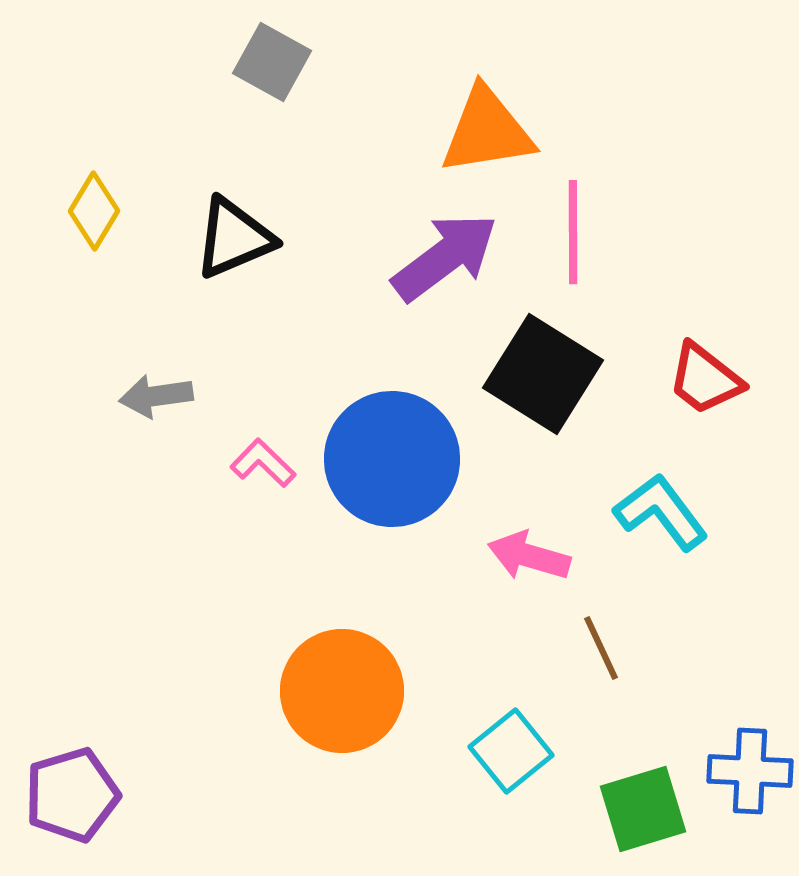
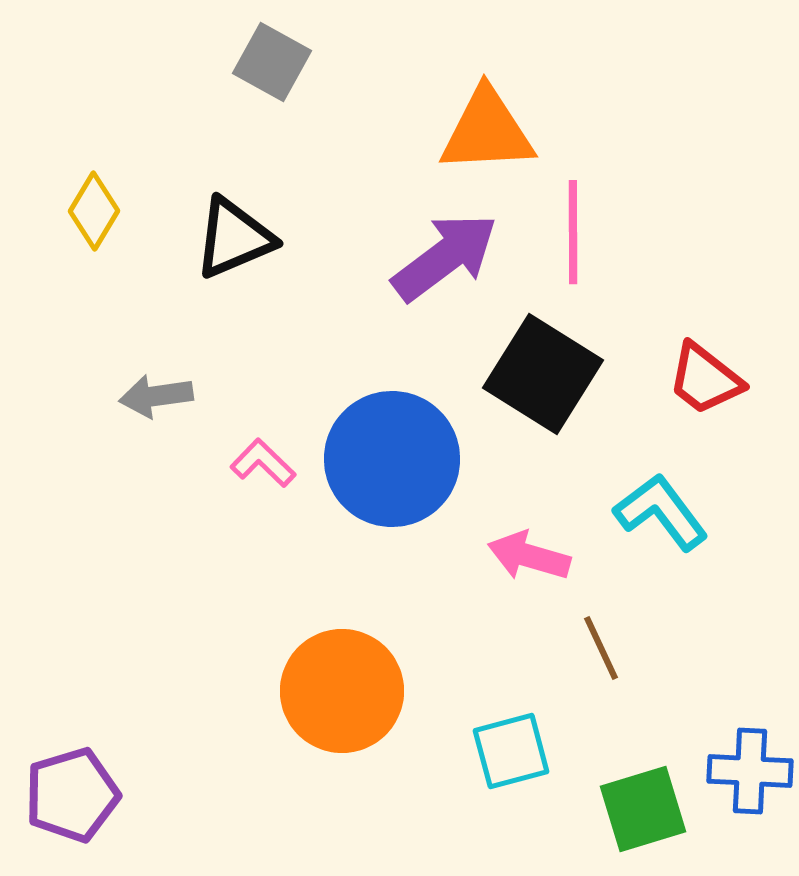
orange triangle: rotated 6 degrees clockwise
cyan square: rotated 24 degrees clockwise
